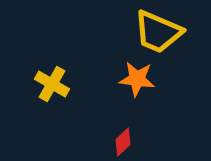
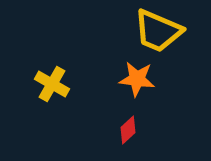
yellow trapezoid: moved 1 px up
red diamond: moved 5 px right, 12 px up
